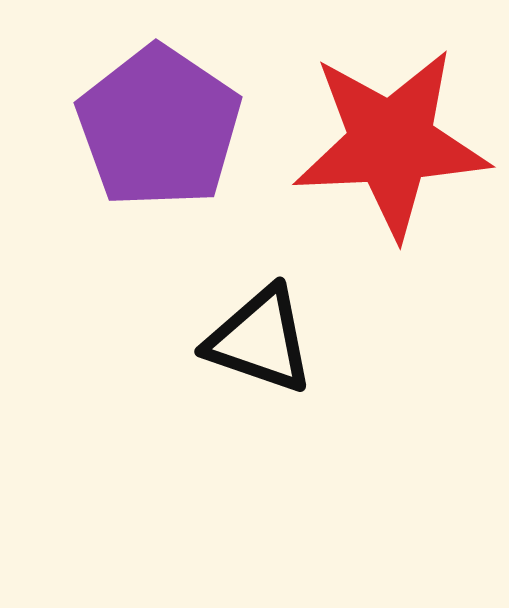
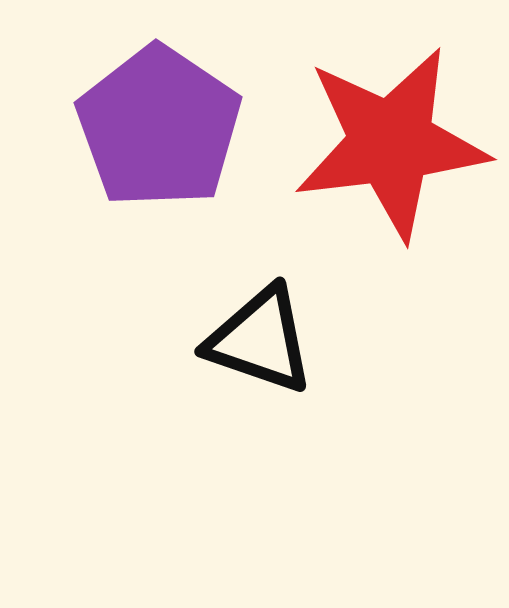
red star: rotated 4 degrees counterclockwise
